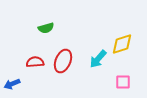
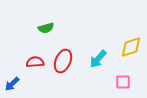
yellow diamond: moved 9 px right, 3 px down
blue arrow: rotated 21 degrees counterclockwise
